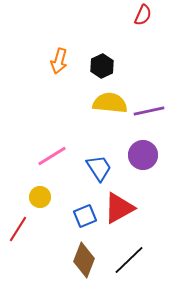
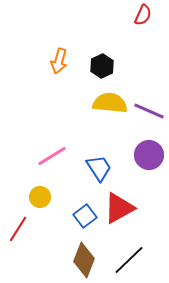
purple line: rotated 36 degrees clockwise
purple circle: moved 6 px right
blue square: rotated 15 degrees counterclockwise
